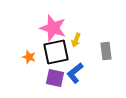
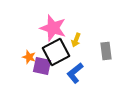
black square: rotated 16 degrees counterclockwise
purple square: moved 13 px left, 12 px up
